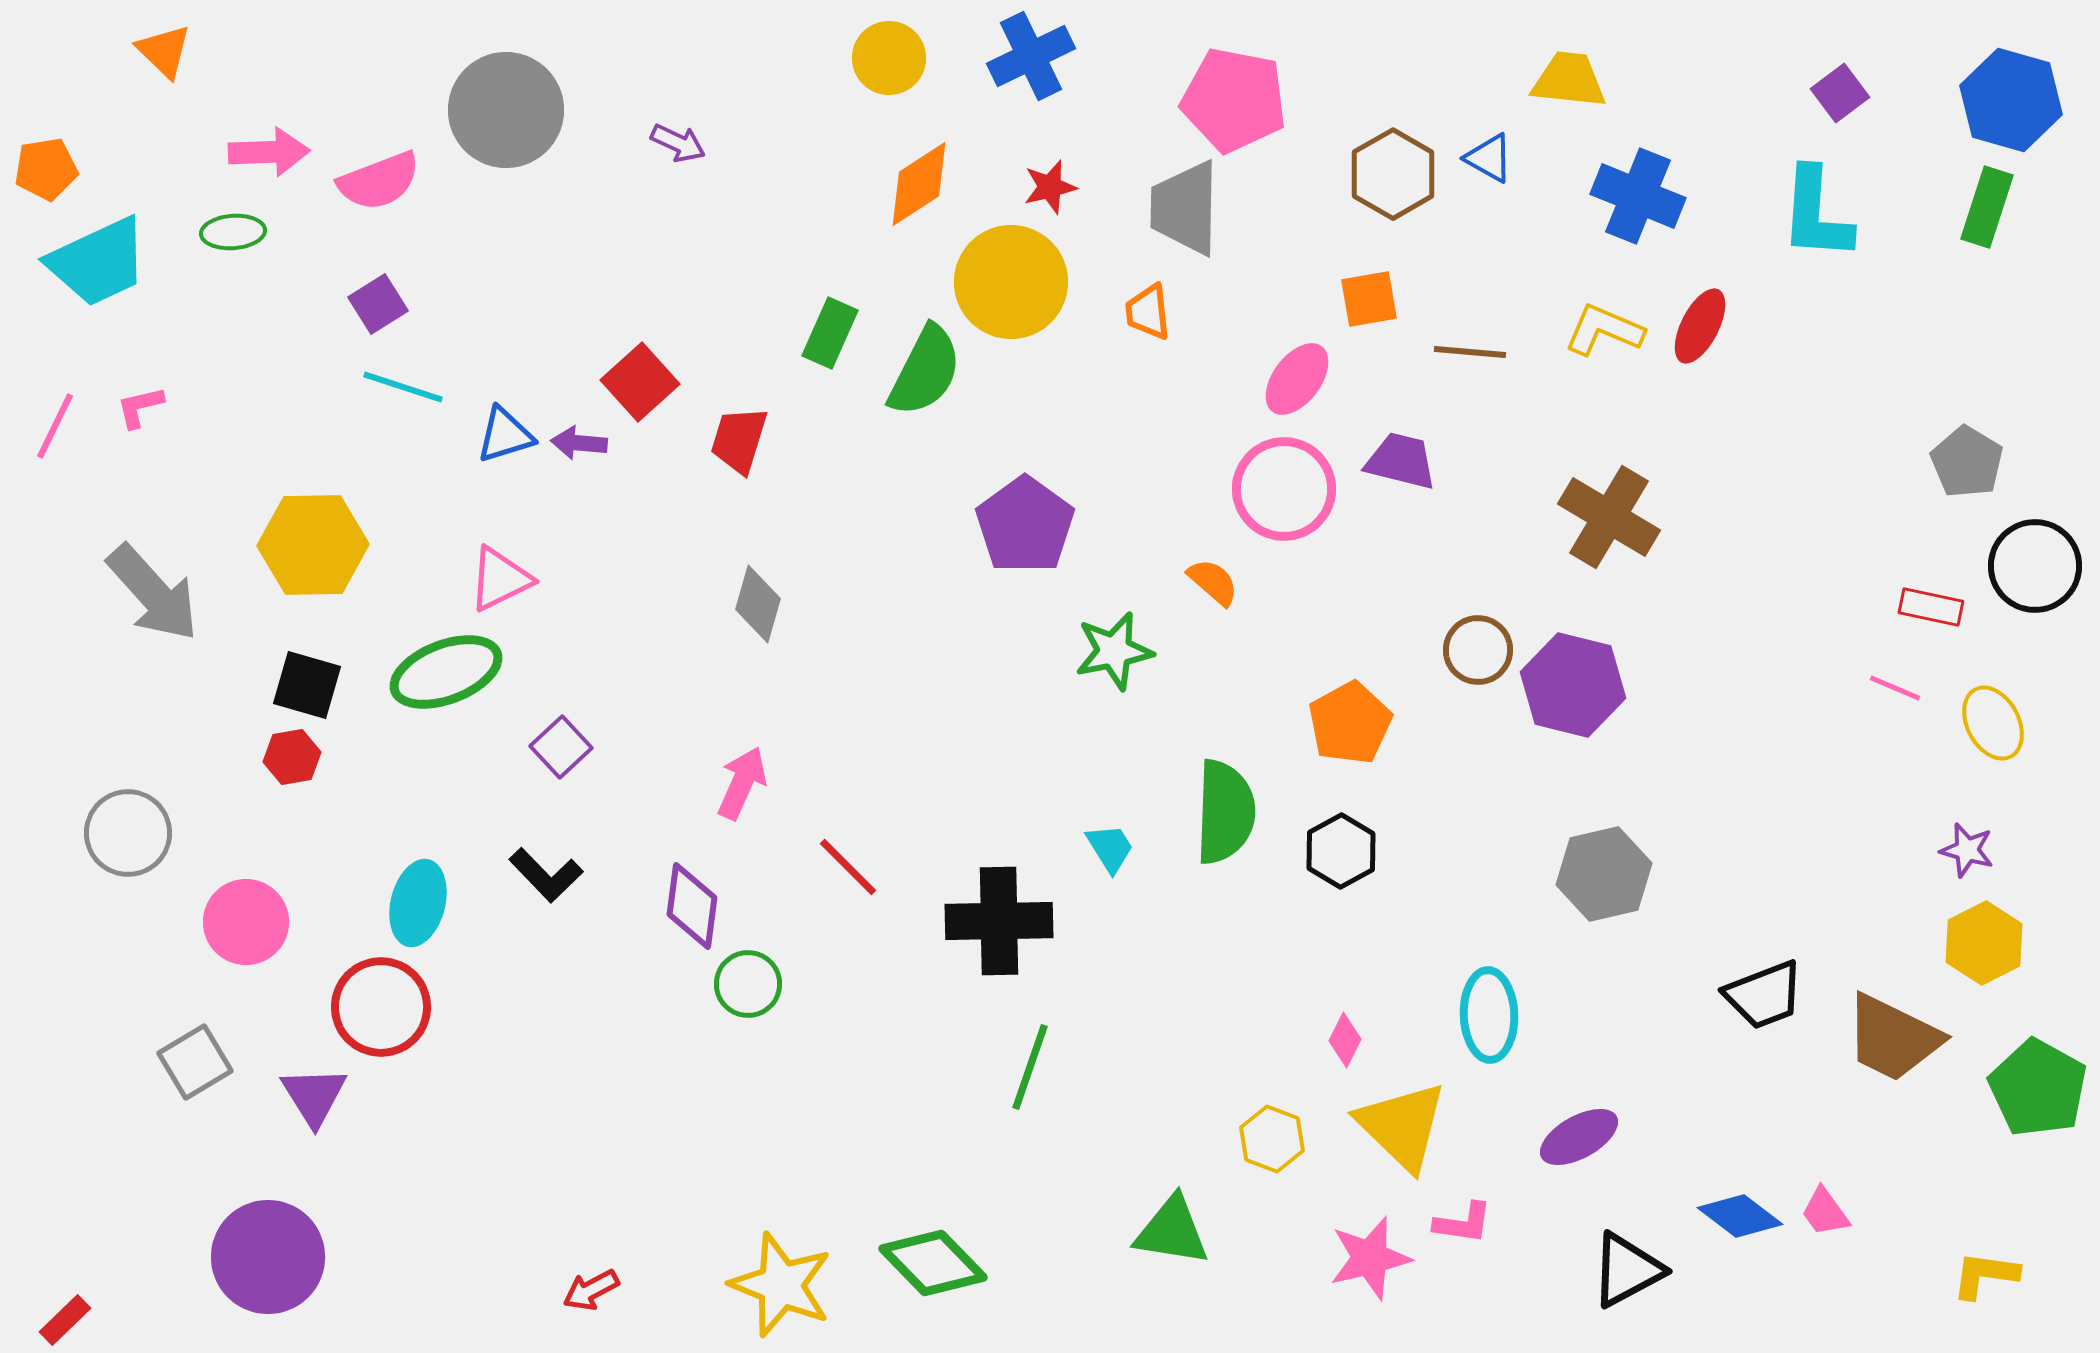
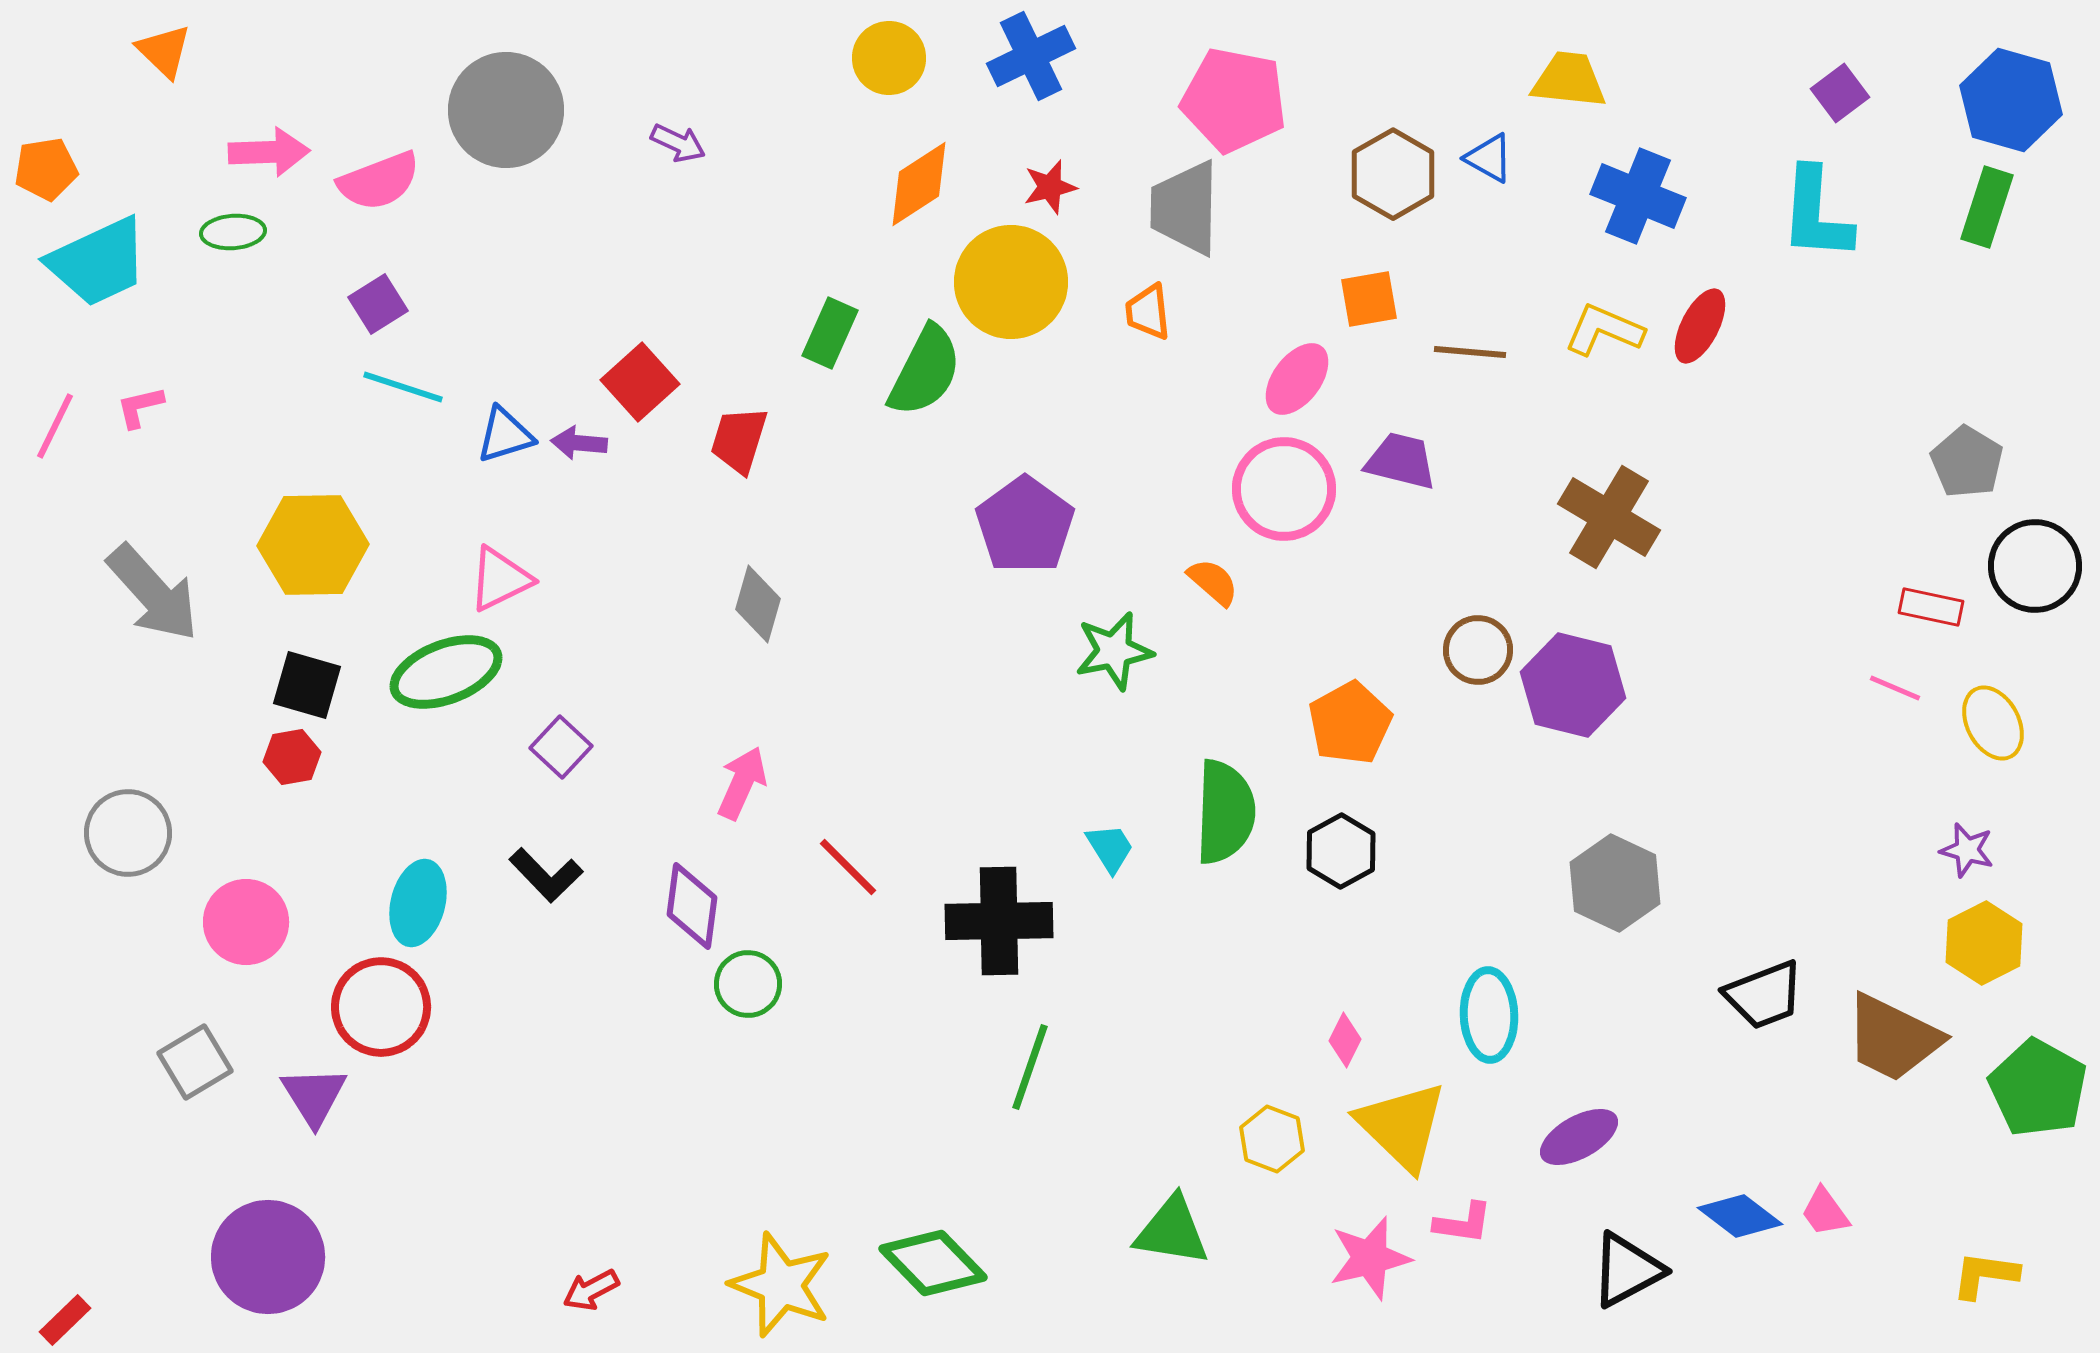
purple square at (561, 747): rotated 4 degrees counterclockwise
gray hexagon at (1604, 874): moved 11 px right, 9 px down; rotated 22 degrees counterclockwise
